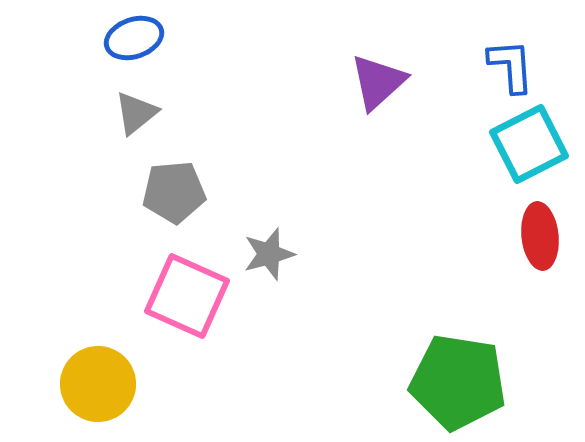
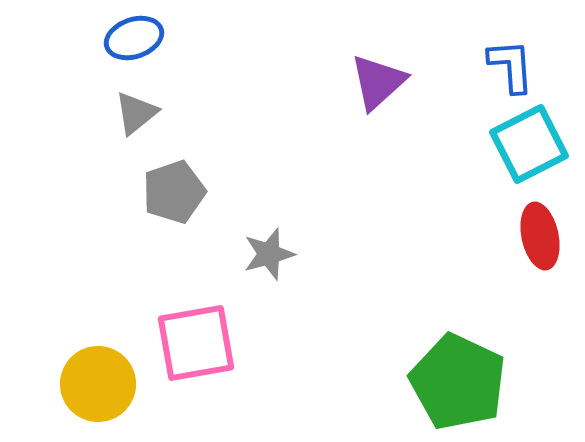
gray pentagon: rotated 14 degrees counterclockwise
red ellipse: rotated 6 degrees counterclockwise
pink square: moved 9 px right, 47 px down; rotated 34 degrees counterclockwise
green pentagon: rotated 16 degrees clockwise
